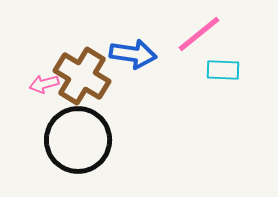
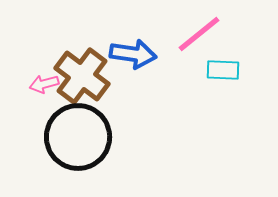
brown cross: rotated 6 degrees clockwise
black circle: moved 3 px up
